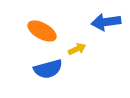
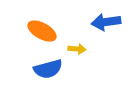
yellow arrow: rotated 30 degrees clockwise
